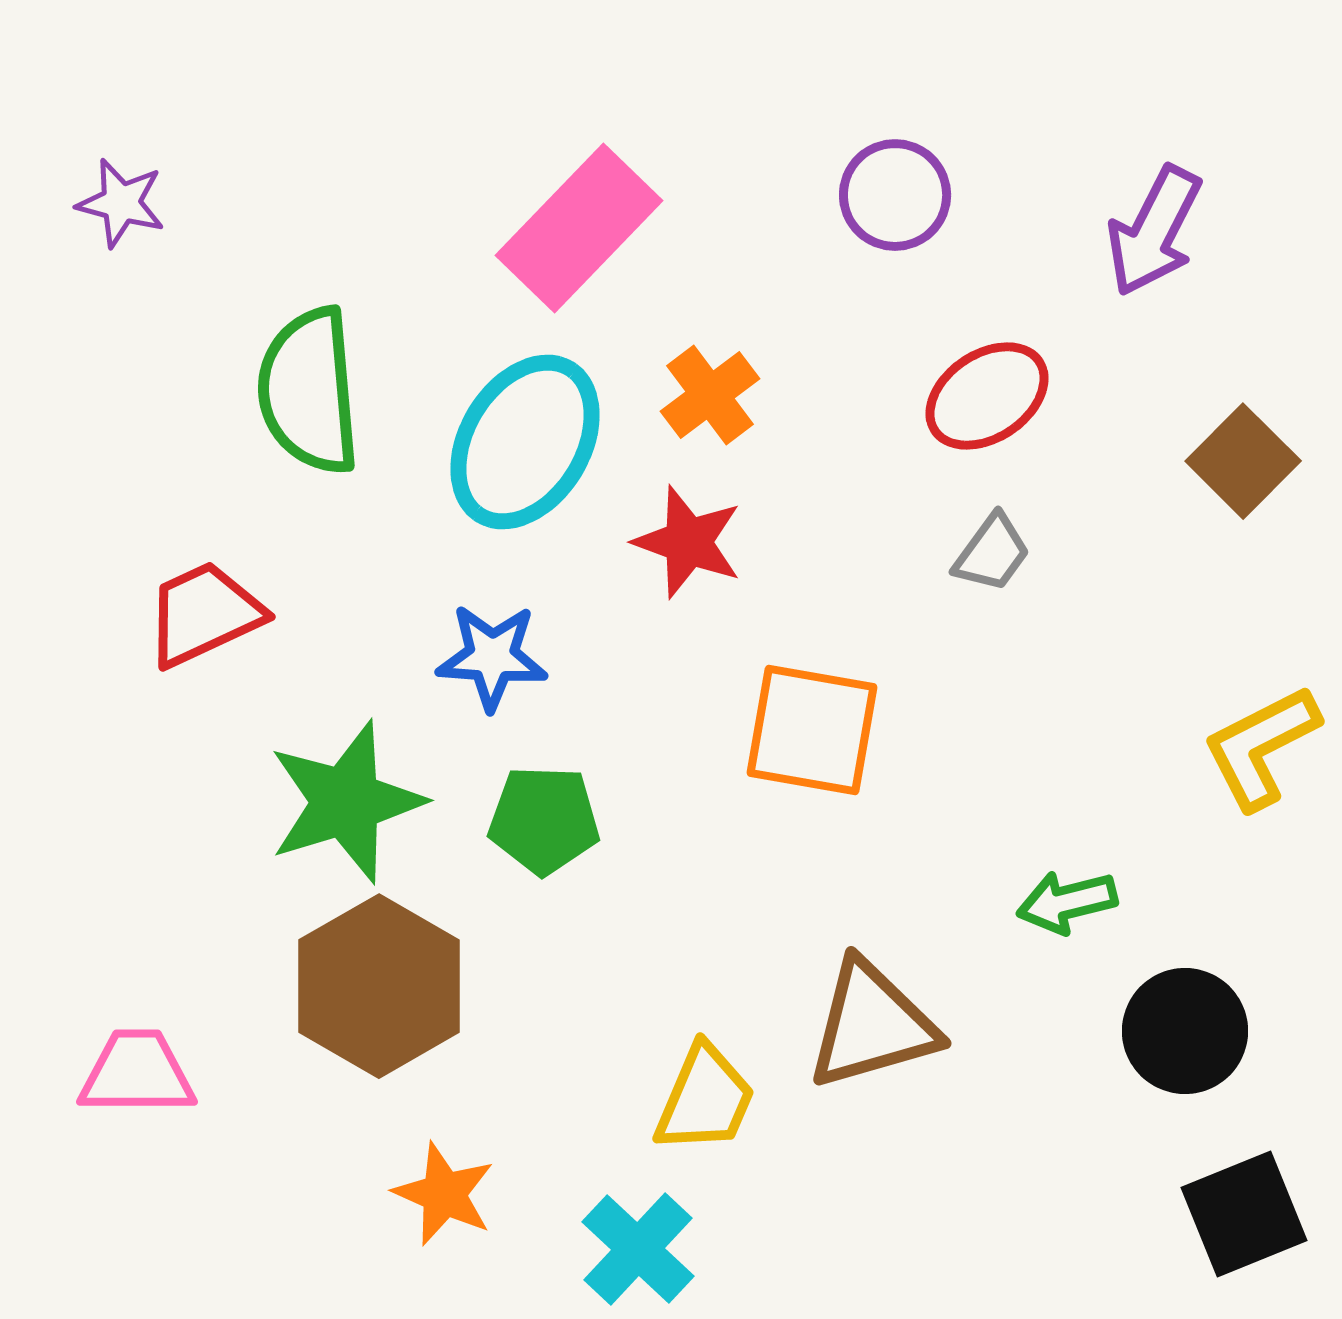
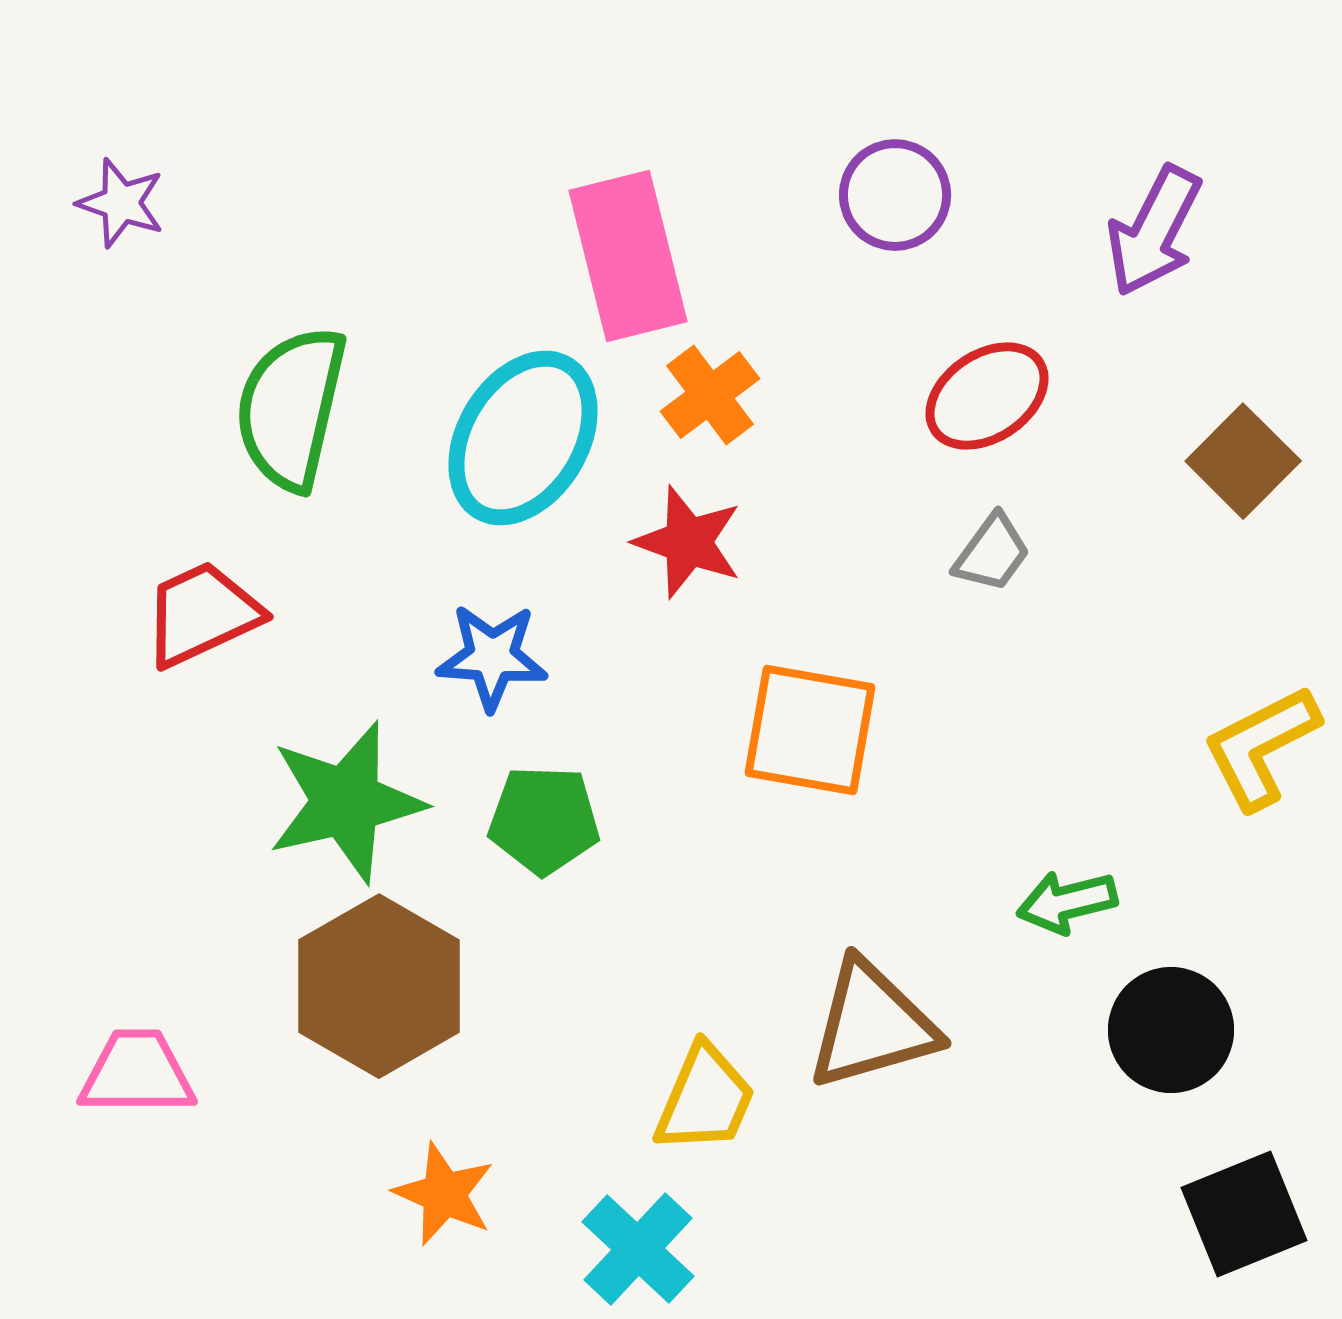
purple star: rotated 4 degrees clockwise
pink rectangle: moved 49 px right, 28 px down; rotated 58 degrees counterclockwise
green semicircle: moved 18 px left, 17 px down; rotated 18 degrees clockwise
cyan ellipse: moved 2 px left, 4 px up
red trapezoid: moved 2 px left
orange square: moved 2 px left
green star: rotated 4 degrees clockwise
black circle: moved 14 px left, 1 px up
